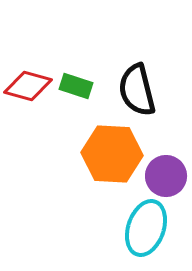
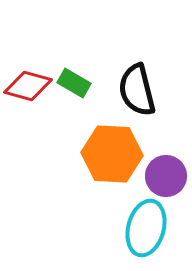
green rectangle: moved 2 px left, 3 px up; rotated 12 degrees clockwise
cyan ellipse: rotated 4 degrees counterclockwise
